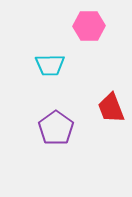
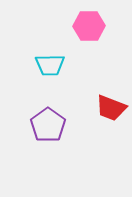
red trapezoid: rotated 48 degrees counterclockwise
purple pentagon: moved 8 px left, 3 px up
